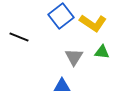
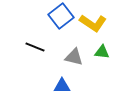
black line: moved 16 px right, 10 px down
gray triangle: rotated 48 degrees counterclockwise
